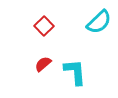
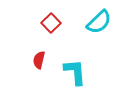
red square: moved 7 px right, 3 px up
red semicircle: moved 4 px left, 4 px up; rotated 36 degrees counterclockwise
